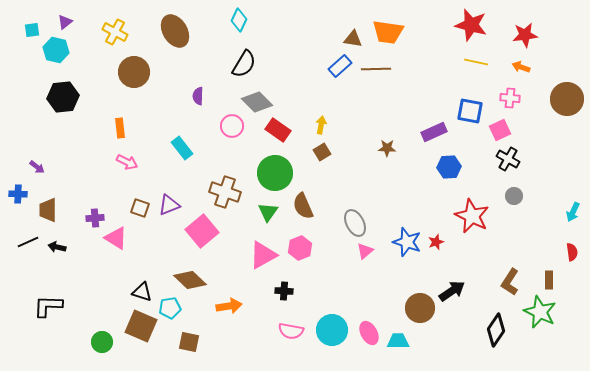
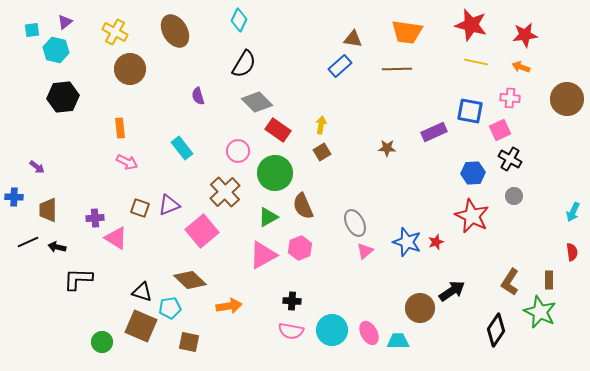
orange trapezoid at (388, 32): moved 19 px right
brown line at (376, 69): moved 21 px right
brown circle at (134, 72): moved 4 px left, 3 px up
purple semicircle at (198, 96): rotated 18 degrees counterclockwise
pink circle at (232, 126): moved 6 px right, 25 px down
black cross at (508, 159): moved 2 px right
blue hexagon at (449, 167): moved 24 px right, 6 px down
brown cross at (225, 192): rotated 28 degrees clockwise
blue cross at (18, 194): moved 4 px left, 3 px down
green triangle at (268, 212): moved 5 px down; rotated 25 degrees clockwise
black cross at (284, 291): moved 8 px right, 10 px down
black L-shape at (48, 306): moved 30 px right, 27 px up
